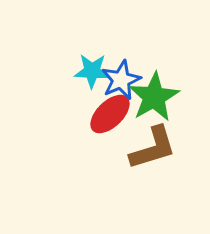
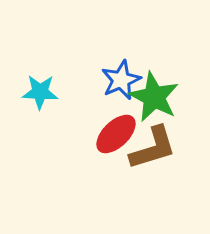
cyan star: moved 52 px left, 21 px down
green star: rotated 15 degrees counterclockwise
red ellipse: moved 6 px right, 20 px down
